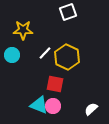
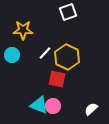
red square: moved 2 px right, 5 px up
